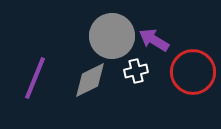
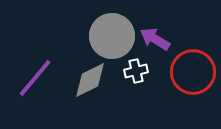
purple arrow: moved 1 px right, 1 px up
purple line: rotated 18 degrees clockwise
